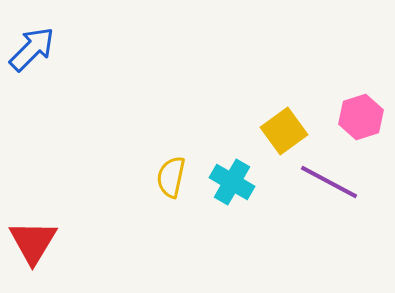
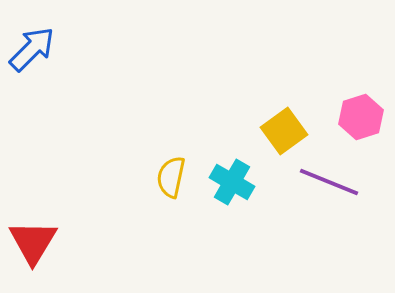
purple line: rotated 6 degrees counterclockwise
